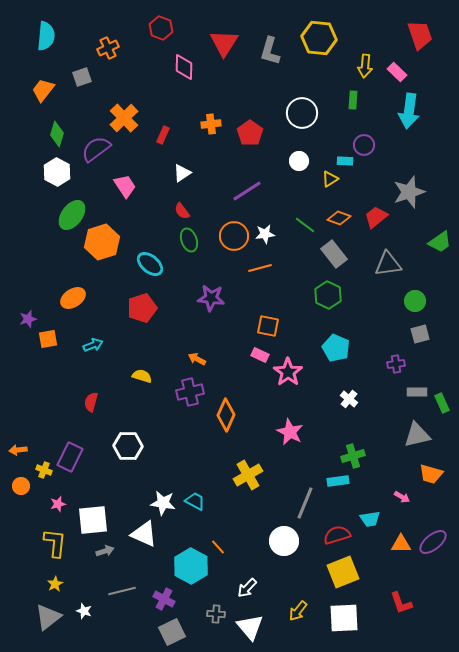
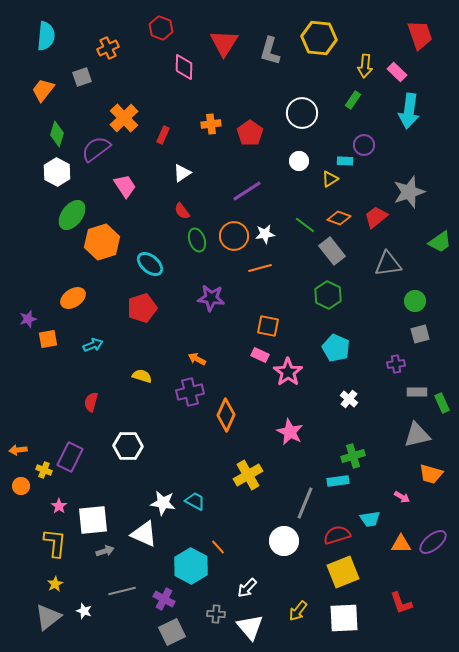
green rectangle at (353, 100): rotated 30 degrees clockwise
green ellipse at (189, 240): moved 8 px right
gray rectangle at (334, 254): moved 2 px left, 3 px up
pink star at (58, 504): moved 1 px right, 2 px down; rotated 21 degrees counterclockwise
